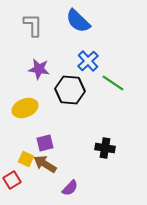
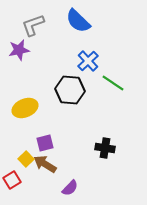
gray L-shape: rotated 110 degrees counterclockwise
purple star: moved 20 px left, 19 px up; rotated 20 degrees counterclockwise
yellow square: rotated 21 degrees clockwise
